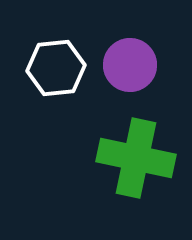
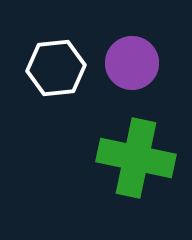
purple circle: moved 2 px right, 2 px up
